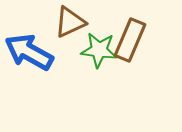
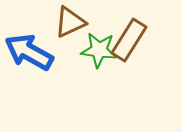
brown rectangle: moved 1 px left; rotated 9 degrees clockwise
